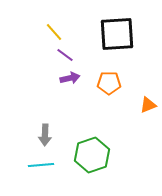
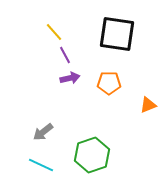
black square: rotated 12 degrees clockwise
purple line: rotated 24 degrees clockwise
gray arrow: moved 2 px left, 3 px up; rotated 50 degrees clockwise
cyan line: rotated 30 degrees clockwise
